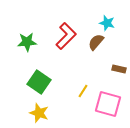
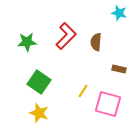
cyan star: moved 12 px right, 10 px up
brown semicircle: rotated 36 degrees counterclockwise
